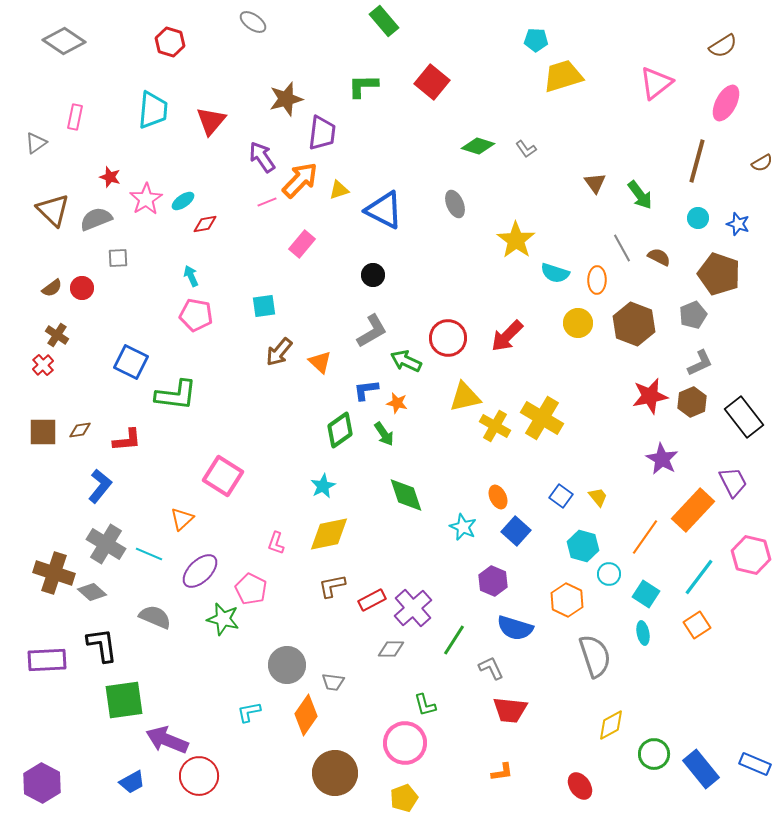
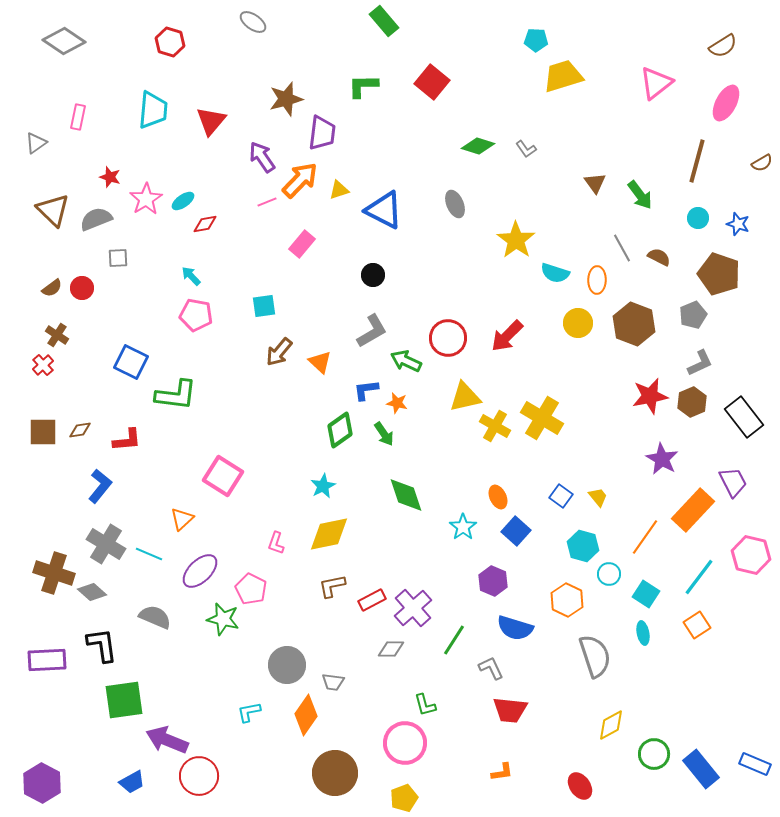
pink rectangle at (75, 117): moved 3 px right
cyan arrow at (191, 276): rotated 20 degrees counterclockwise
cyan star at (463, 527): rotated 12 degrees clockwise
